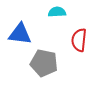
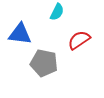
cyan semicircle: rotated 120 degrees clockwise
red semicircle: rotated 50 degrees clockwise
